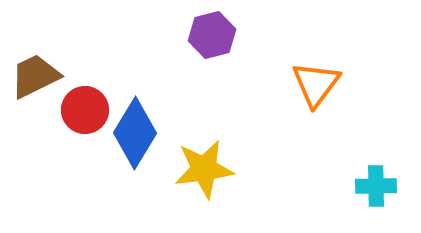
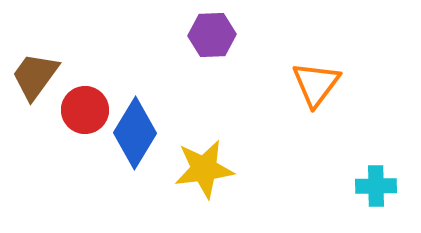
purple hexagon: rotated 12 degrees clockwise
brown trapezoid: rotated 28 degrees counterclockwise
